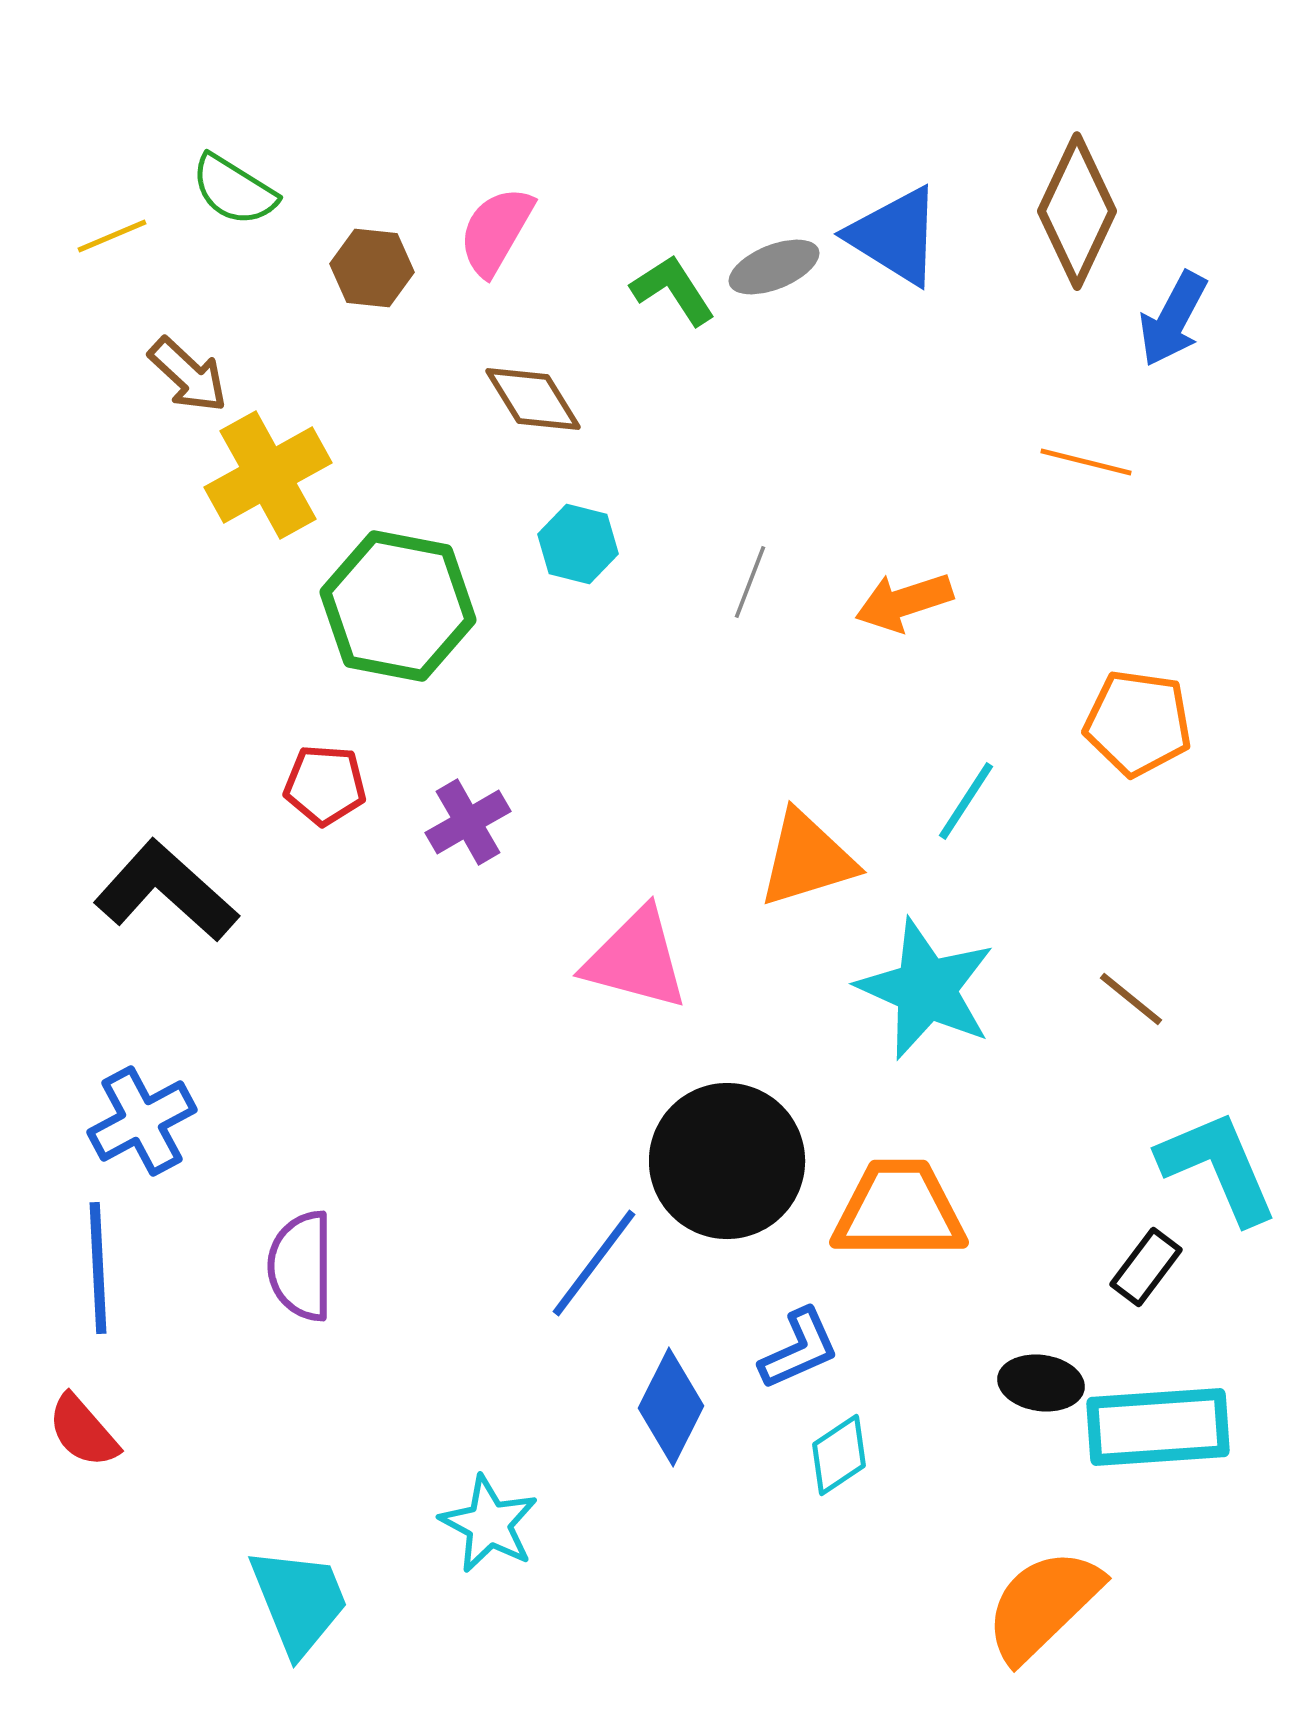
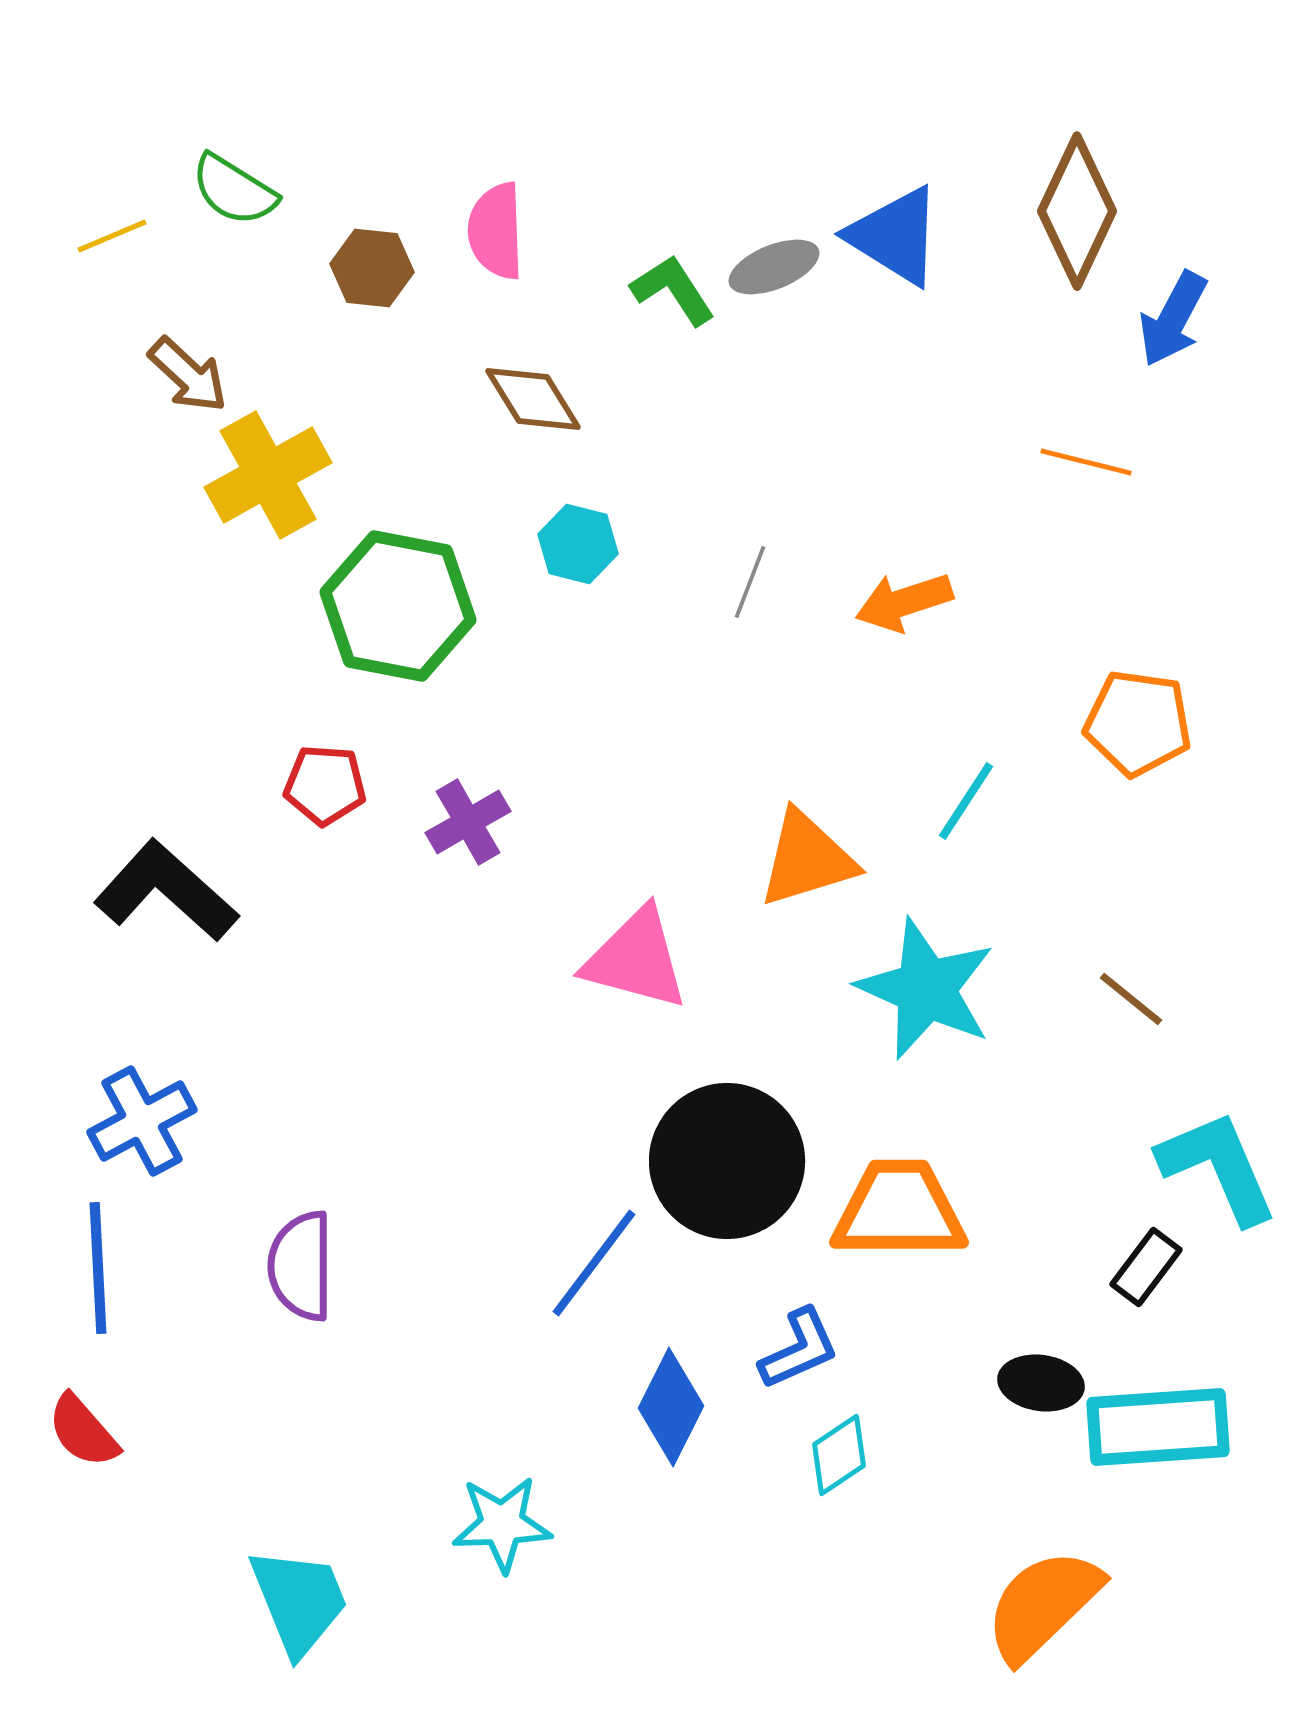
pink semicircle at (496, 231): rotated 32 degrees counterclockwise
cyan star at (489, 1524): moved 13 px right; rotated 30 degrees counterclockwise
